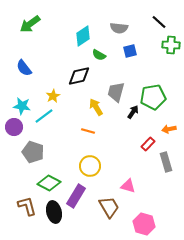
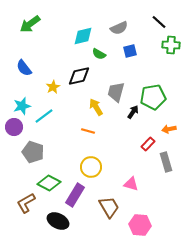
gray semicircle: rotated 30 degrees counterclockwise
cyan diamond: rotated 20 degrees clockwise
green semicircle: moved 1 px up
yellow star: moved 9 px up
cyan star: rotated 24 degrees counterclockwise
yellow circle: moved 1 px right, 1 px down
pink triangle: moved 3 px right, 2 px up
purple rectangle: moved 1 px left, 1 px up
brown L-shape: moved 1 px left, 3 px up; rotated 105 degrees counterclockwise
black ellipse: moved 4 px right, 9 px down; rotated 50 degrees counterclockwise
pink hexagon: moved 4 px left, 1 px down; rotated 10 degrees counterclockwise
